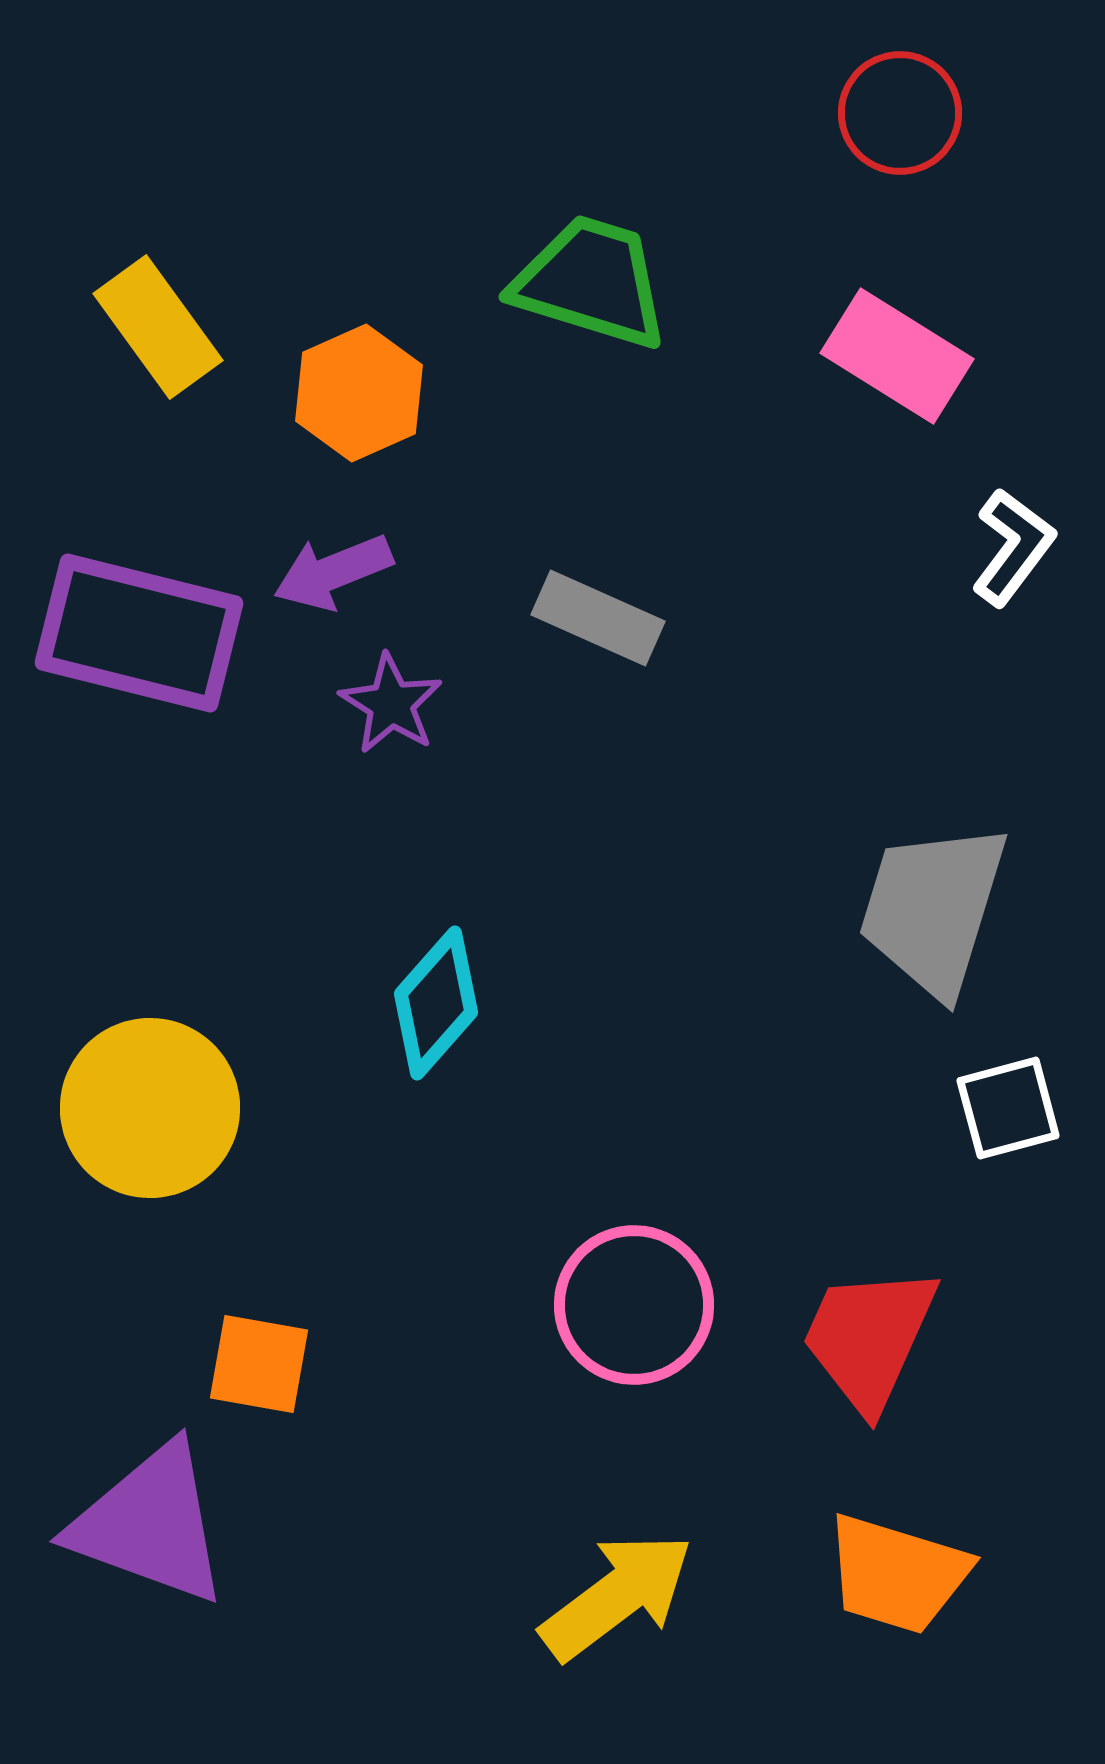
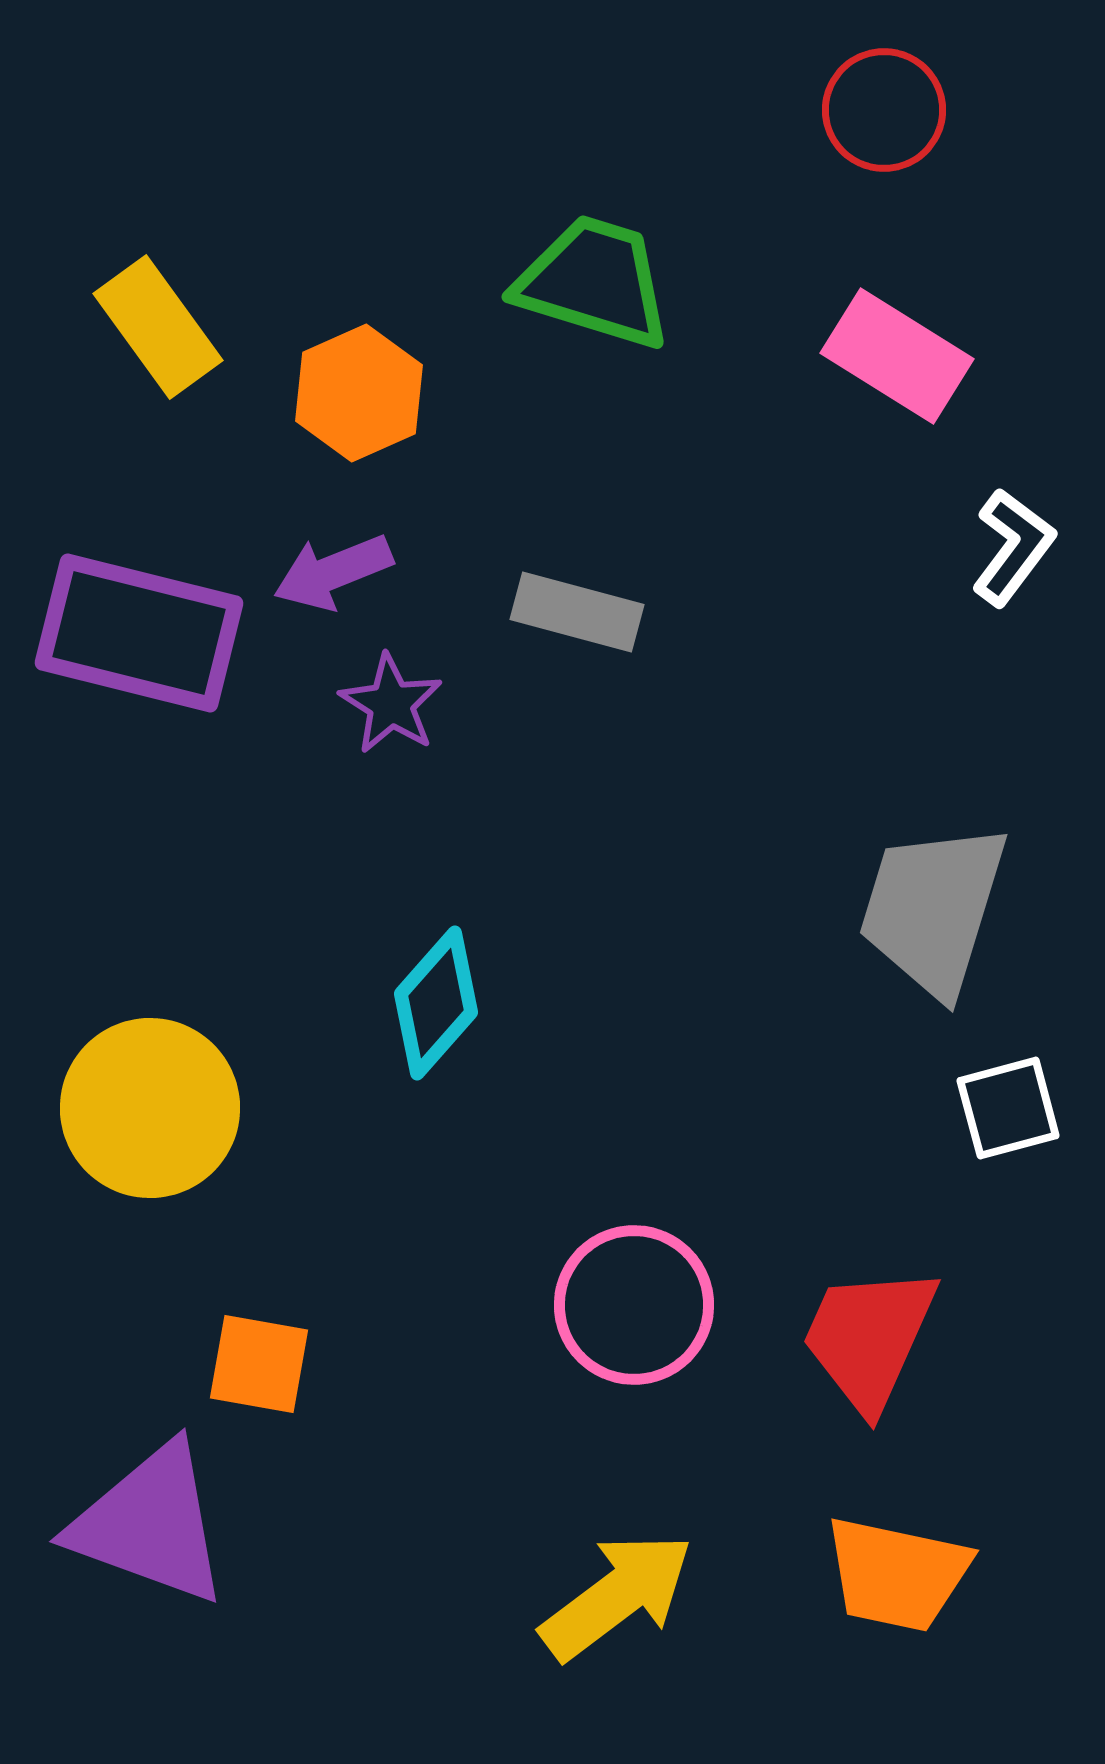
red circle: moved 16 px left, 3 px up
green trapezoid: moved 3 px right
gray rectangle: moved 21 px left, 6 px up; rotated 9 degrees counterclockwise
orange trapezoid: rotated 5 degrees counterclockwise
